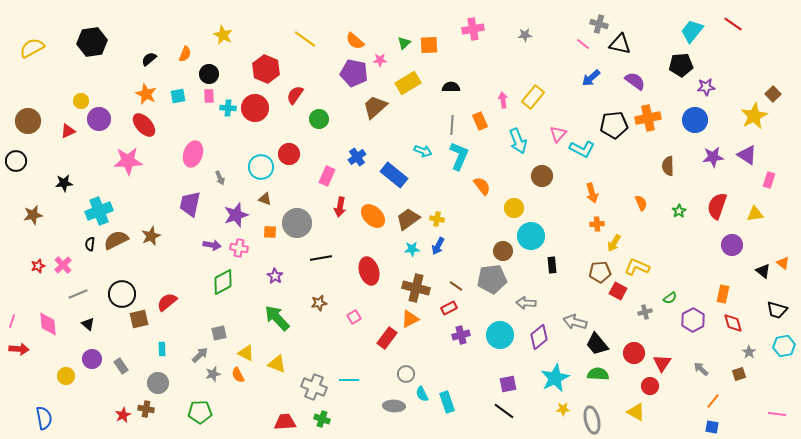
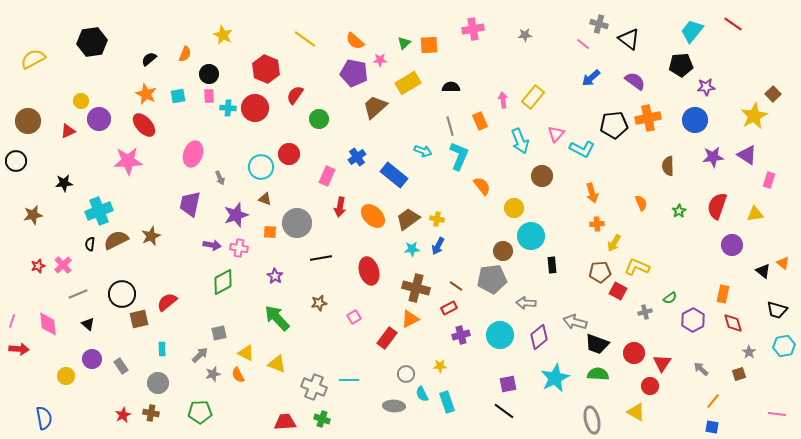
black triangle at (620, 44): moved 9 px right, 5 px up; rotated 25 degrees clockwise
yellow semicircle at (32, 48): moved 1 px right, 11 px down
gray line at (452, 125): moved 2 px left, 1 px down; rotated 18 degrees counterclockwise
pink triangle at (558, 134): moved 2 px left
cyan arrow at (518, 141): moved 2 px right
black trapezoid at (597, 344): rotated 30 degrees counterclockwise
brown cross at (146, 409): moved 5 px right, 4 px down
yellow star at (563, 409): moved 123 px left, 43 px up
